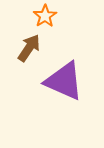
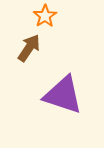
purple triangle: moved 1 px left, 14 px down; rotated 6 degrees counterclockwise
